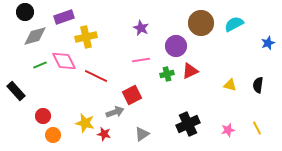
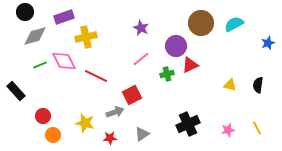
pink line: moved 1 px up; rotated 30 degrees counterclockwise
red triangle: moved 6 px up
red star: moved 6 px right, 4 px down; rotated 16 degrees counterclockwise
